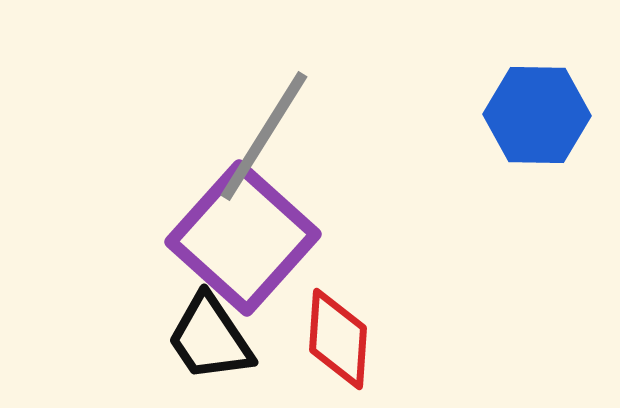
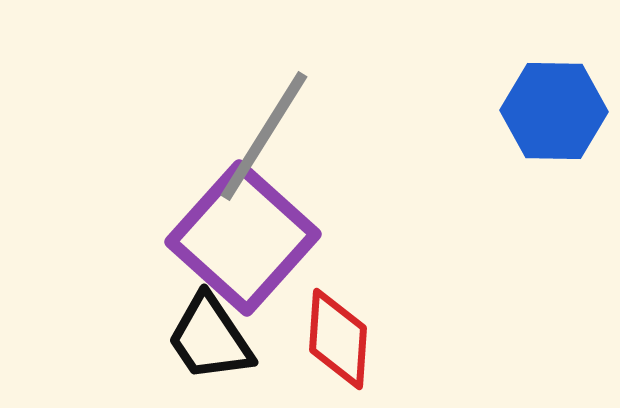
blue hexagon: moved 17 px right, 4 px up
